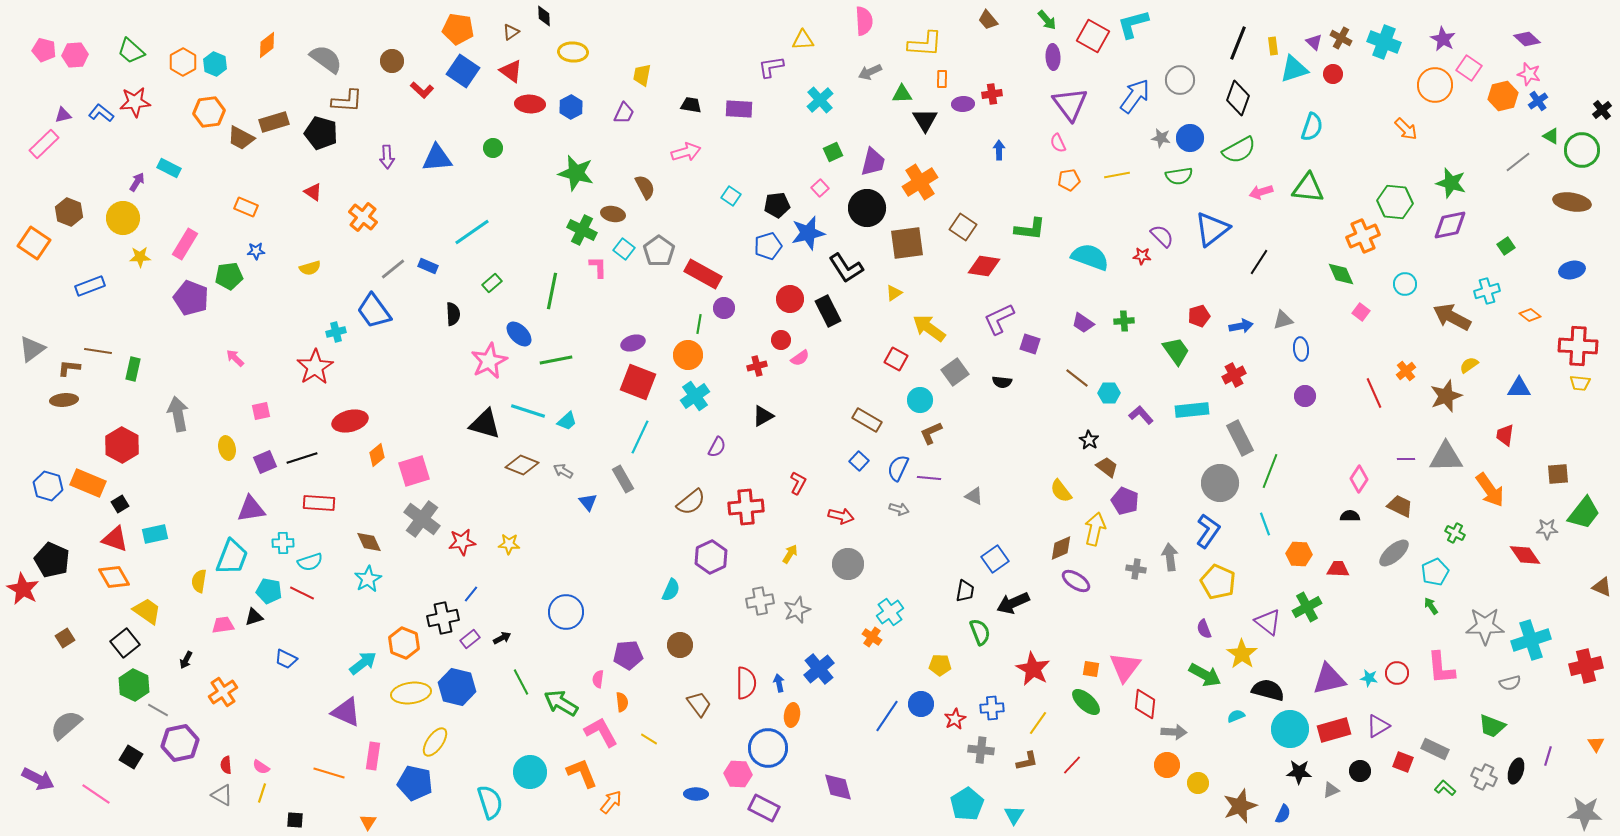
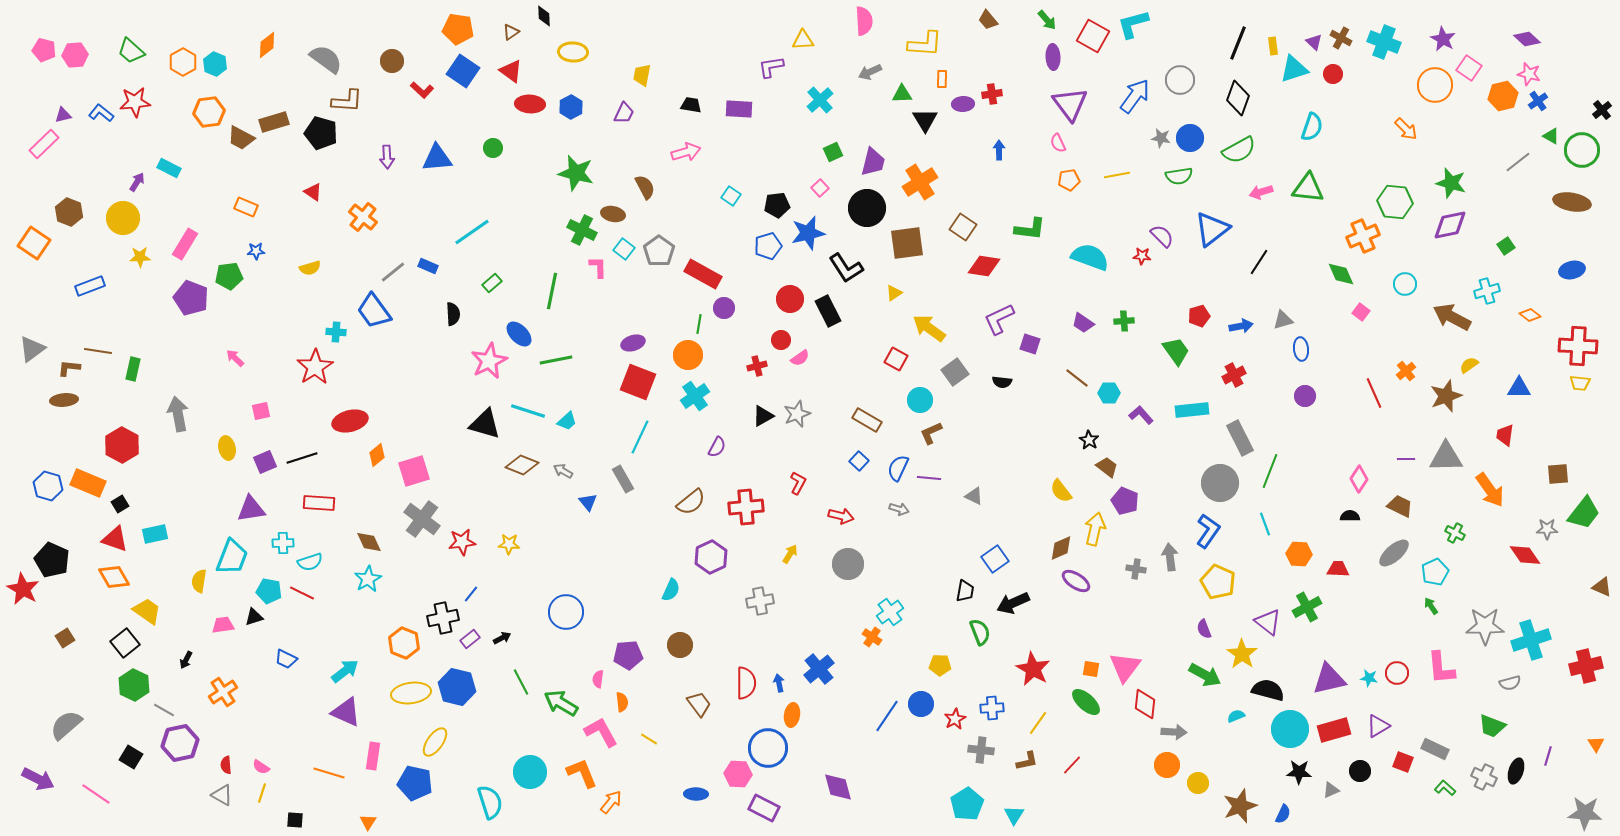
gray line at (393, 269): moved 3 px down
cyan cross at (336, 332): rotated 18 degrees clockwise
gray star at (797, 610): moved 196 px up
cyan arrow at (363, 663): moved 18 px left, 8 px down
gray line at (158, 710): moved 6 px right
